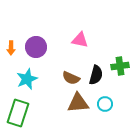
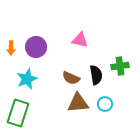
black semicircle: rotated 24 degrees counterclockwise
